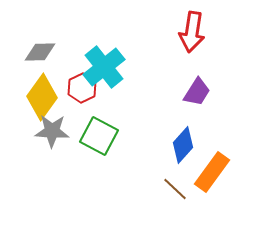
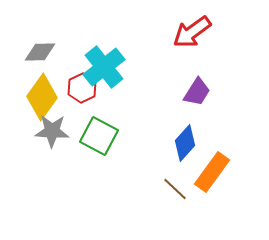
red arrow: rotated 45 degrees clockwise
blue diamond: moved 2 px right, 2 px up
